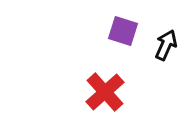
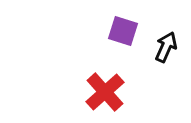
black arrow: moved 2 px down
